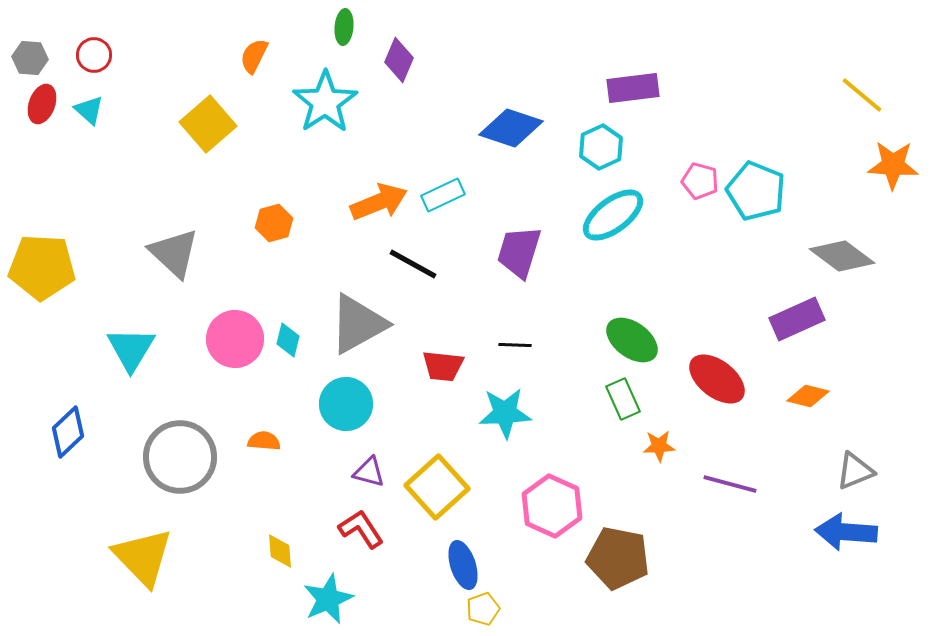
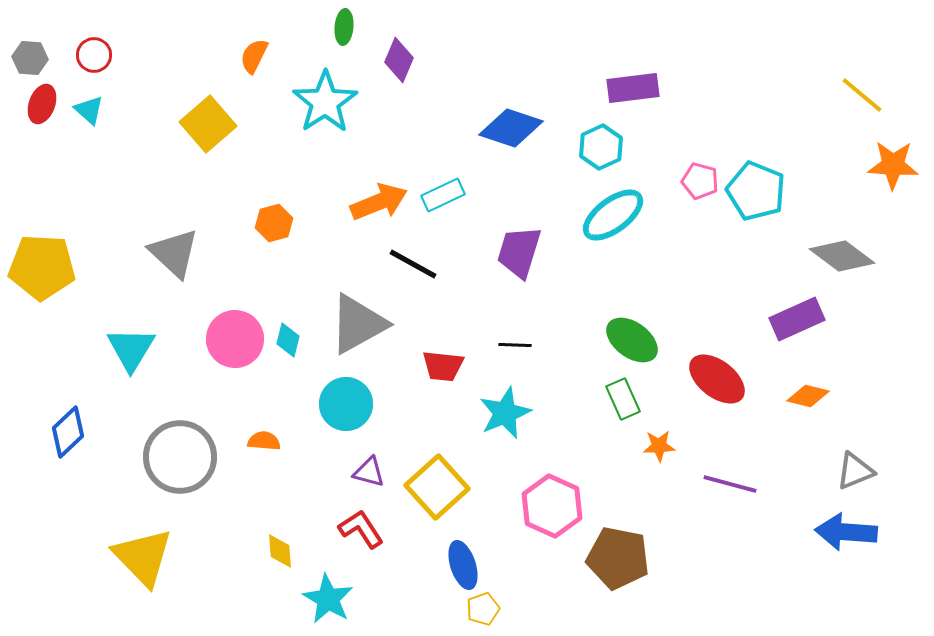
cyan star at (505, 413): rotated 20 degrees counterclockwise
cyan star at (328, 599): rotated 18 degrees counterclockwise
